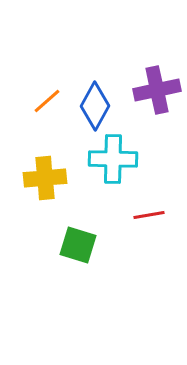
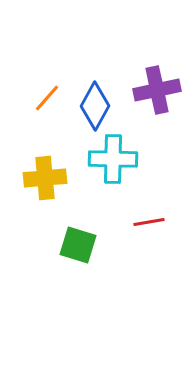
orange line: moved 3 px up; rotated 8 degrees counterclockwise
red line: moved 7 px down
